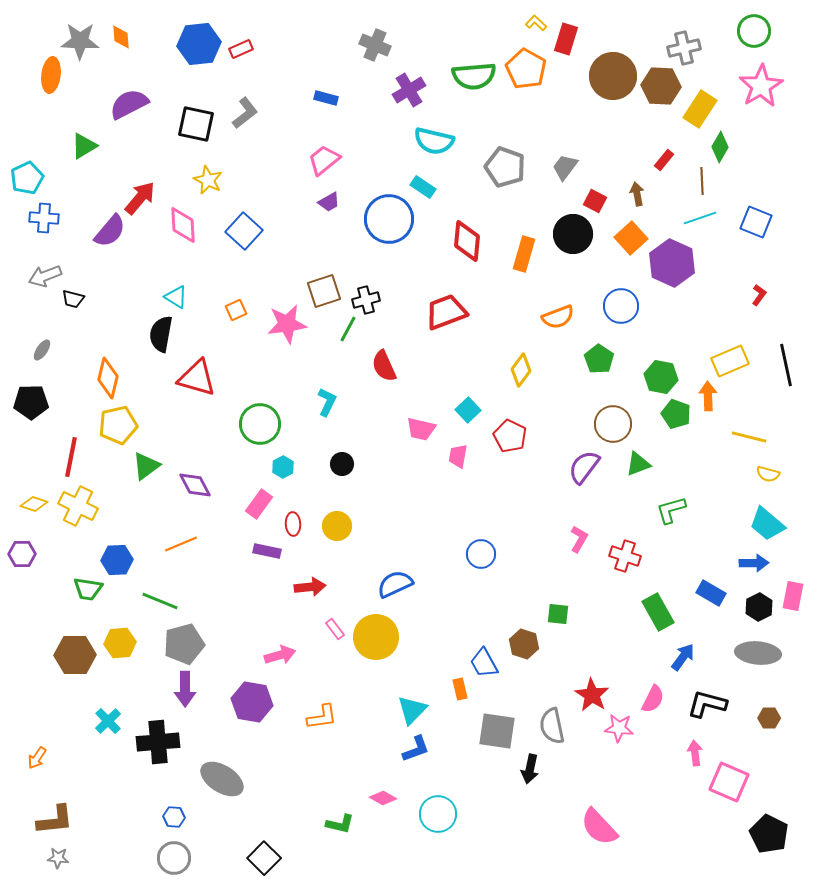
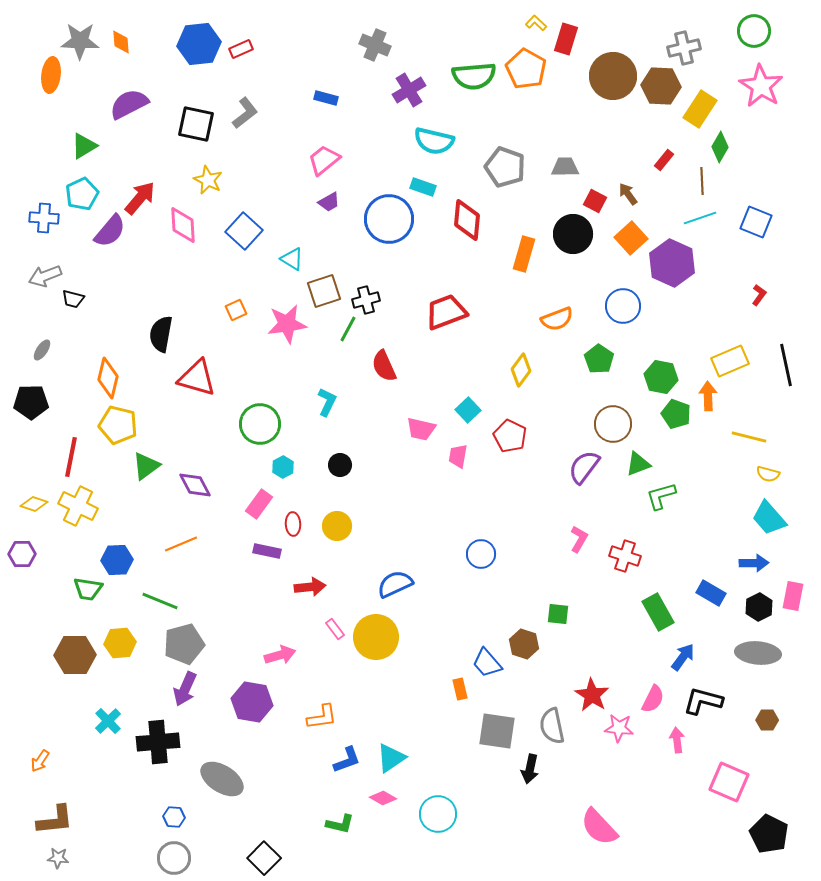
orange diamond at (121, 37): moved 5 px down
pink star at (761, 86): rotated 9 degrees counterclockwise
gray trapezoid at (565, 167): rotated 52 degrees clockwise
cyan pentagon at (27, 178): moved 55 px right, 16 px down
cyan rectangle at (423, 187): rotated 15 degrees counterclockwise
brown arrow at (637, 194): moved 9 px left; rotated 25 degrees counterclockwise
red diamond at (467, 241): moved 21 px up
cyan triangle at (176, 297): moved 116 px right, 38 px up
blue circle at (621, 306): moved 2 px right
orange semicircle at (558, 317): moved 1 px left, 2 px down
yellow pentagon at (118, 425): rotated 27 degrees clockwise
black circle at (342, 464): moved 2 px left, 1 px down
green L-shape at (671, 510): moved 10 px left, 14 px up
cyan trapezoid at (767, 524): moved 2 px right, 6 px up; rotated 9 degrees clockwise
blue trapezoid at (484, 663): moved 3 px right; rotated 12 degrees counterclockwise
purple arrow at (185, 689): rotated 24 degrees clockwise
black L-shape at (707, 704): moved 4 px left, 3 px up
cyan triangle at (412, 710): moved 21 px left, 48 px down; rotated 12 degrees clockwise
brown hexagon at (769, 718): moved 2 px left, 2 px down
blue L-shape at (416, 749): moved 69 px left, 11 px down
pink arrow at (695, 753): moved 18 px left, 13 px up
orange arrow at (37, 758): moved 3 px right, 3 px down
